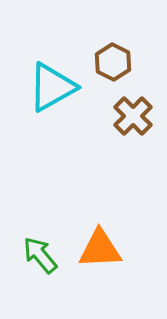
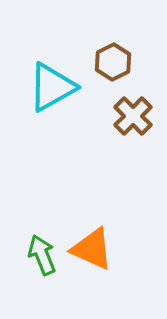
brown hexagon: rotated 6 degrees clockwise
orange triangle: moved 8 px left; rotated 27 degrees clockwise
green arrow: moved 2 px right; rotated 18 degrees clockwise
